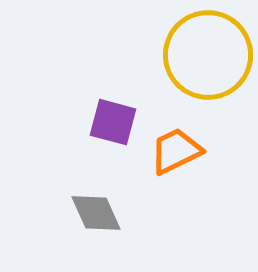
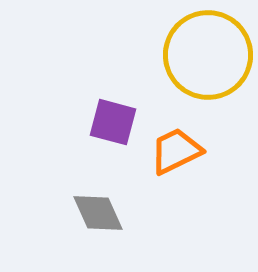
gray diamond: moved 2 px right
